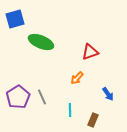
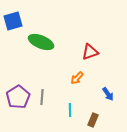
blue square: moved 2 px left, 2 px down
gray line: rotated 28 degrees clockwise
